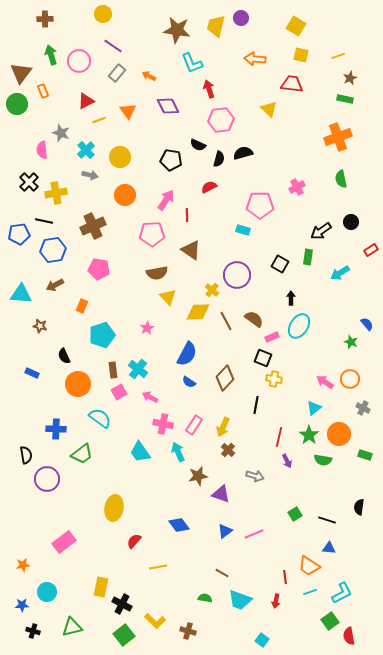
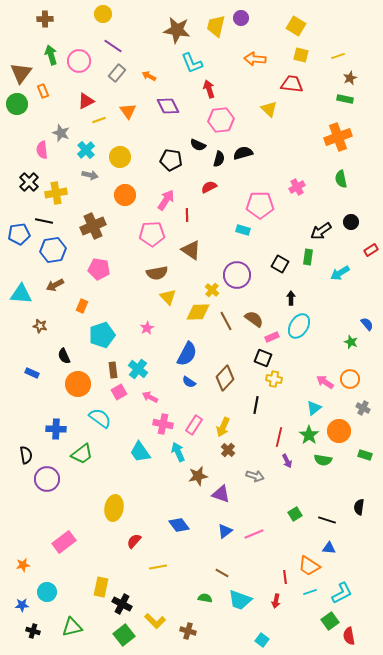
orange circle at (339, 434): moved 3 px up
